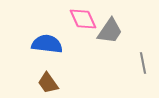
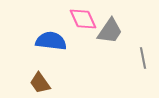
blue semicircle: moved 4 px right, 3 px up
gray line: moved 5 px up
brown trapezoid: moved 8 px left
